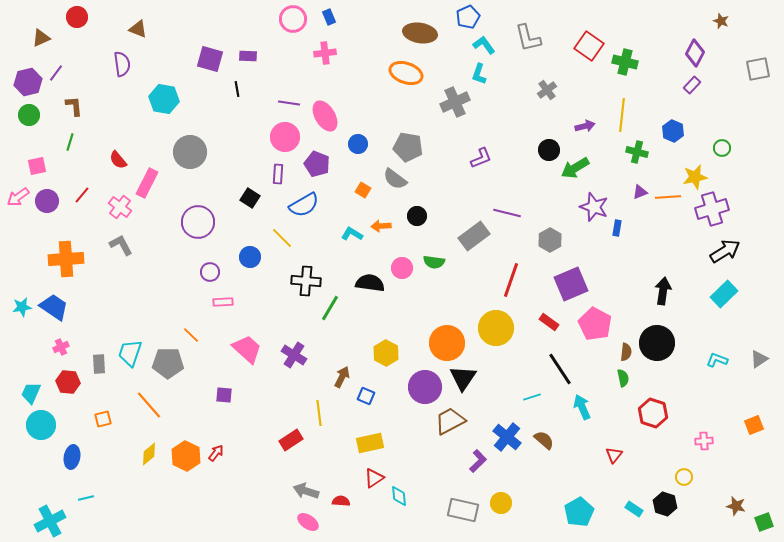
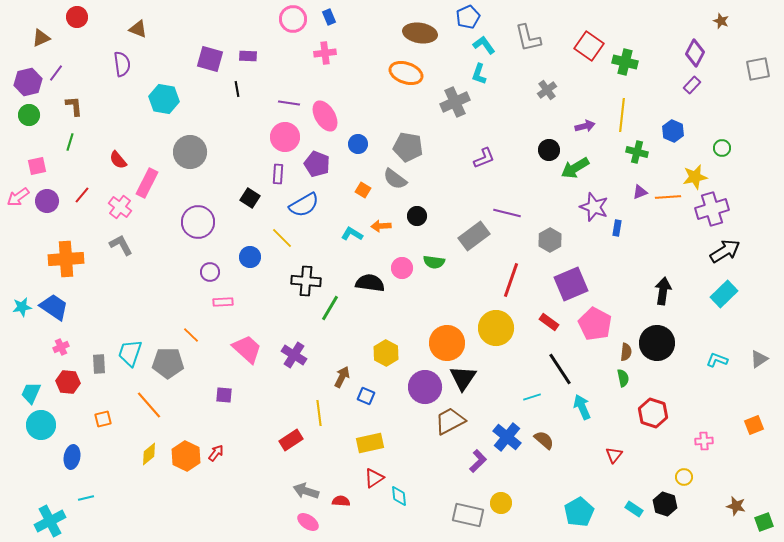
purple L-shape at (481, 158): moved 3 px right
gray rectangle at (463, 510): moved 5 px right, 5 px down
